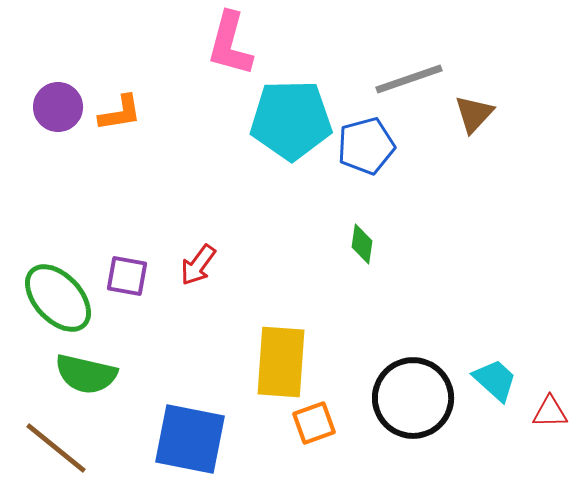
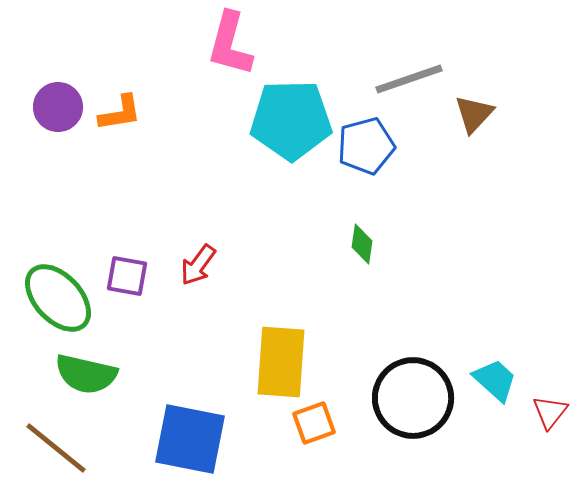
red triangle: rotated 51 degrees counterclockwise
